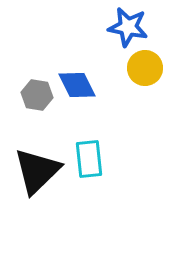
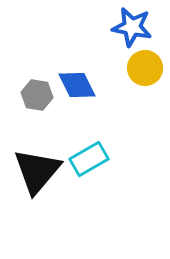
blue star: moved 4 px right
cyan rectangle: rotated 66 degrees clockwise
black triangle: rotated 6 degrees counterclockwise
